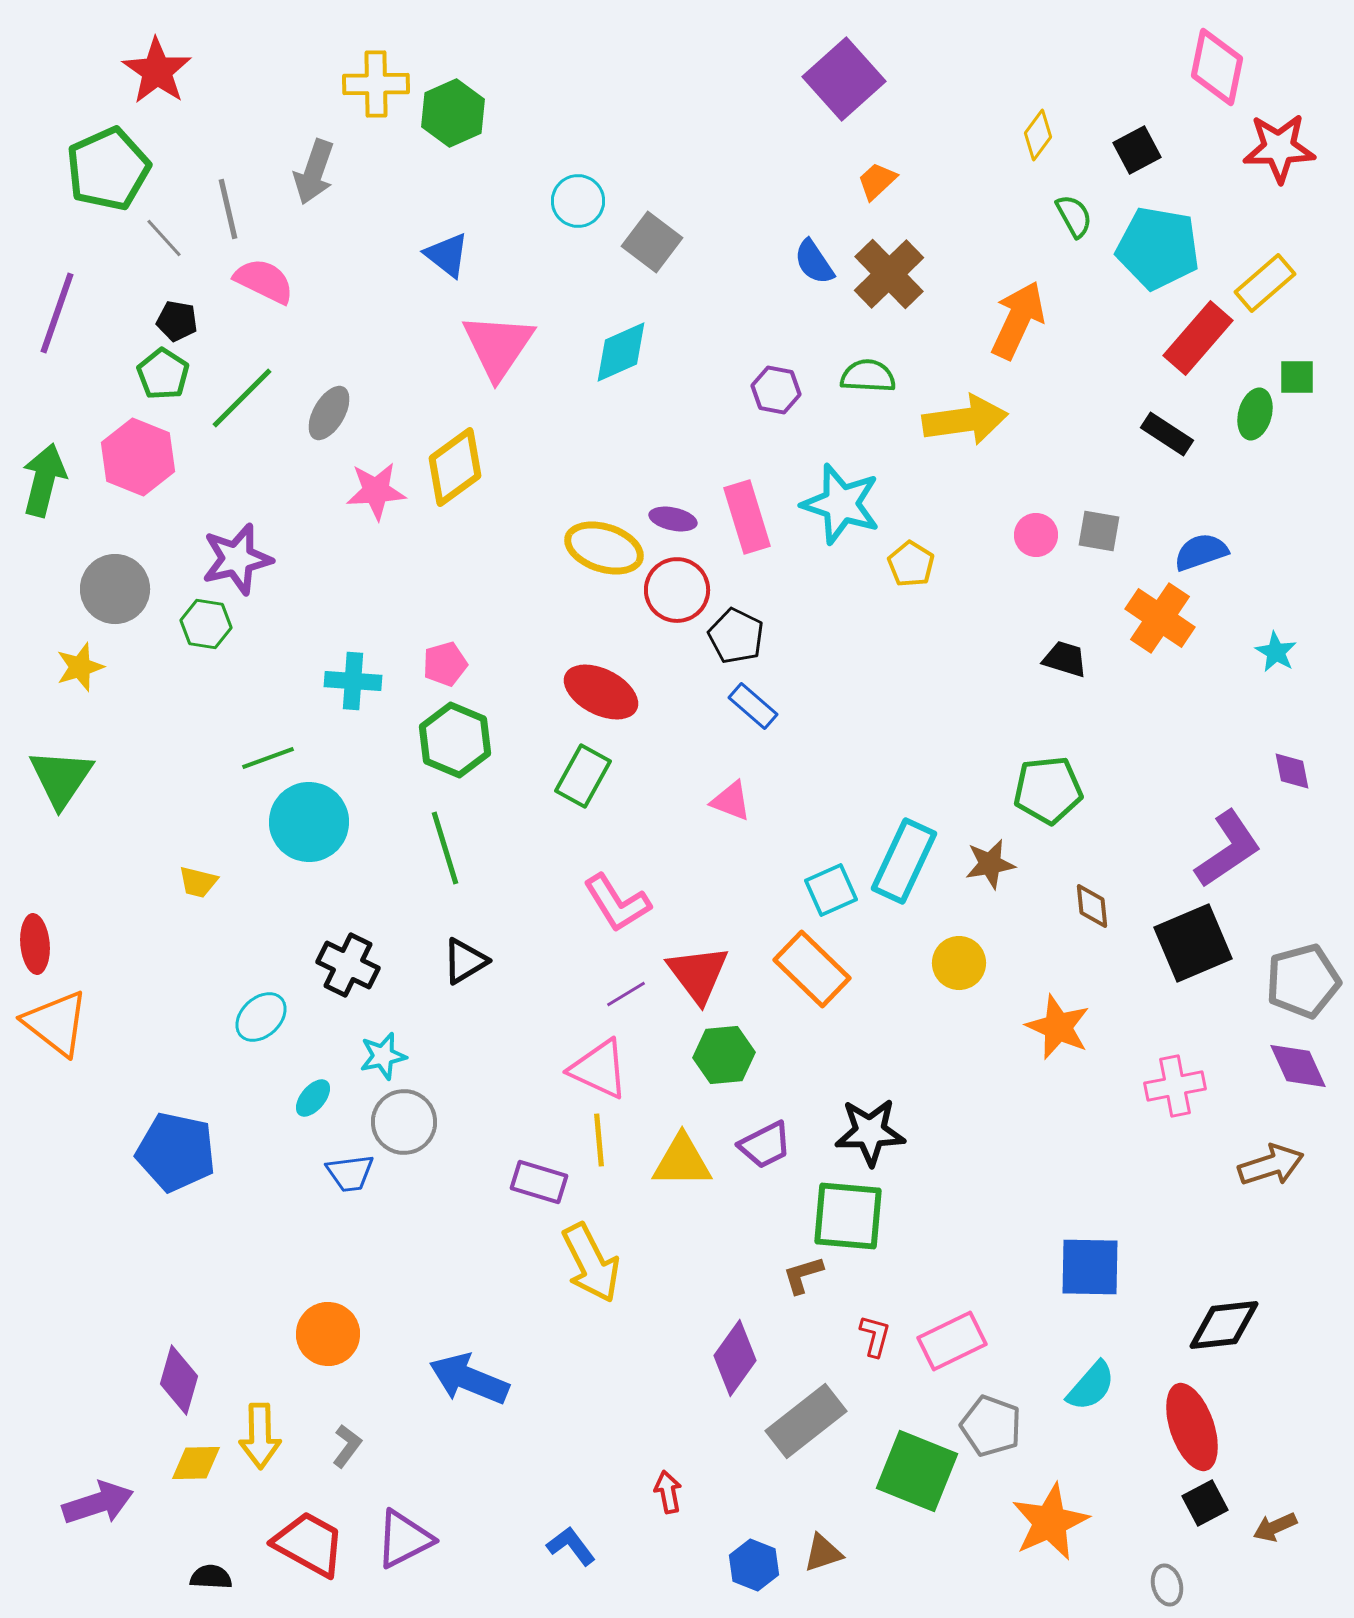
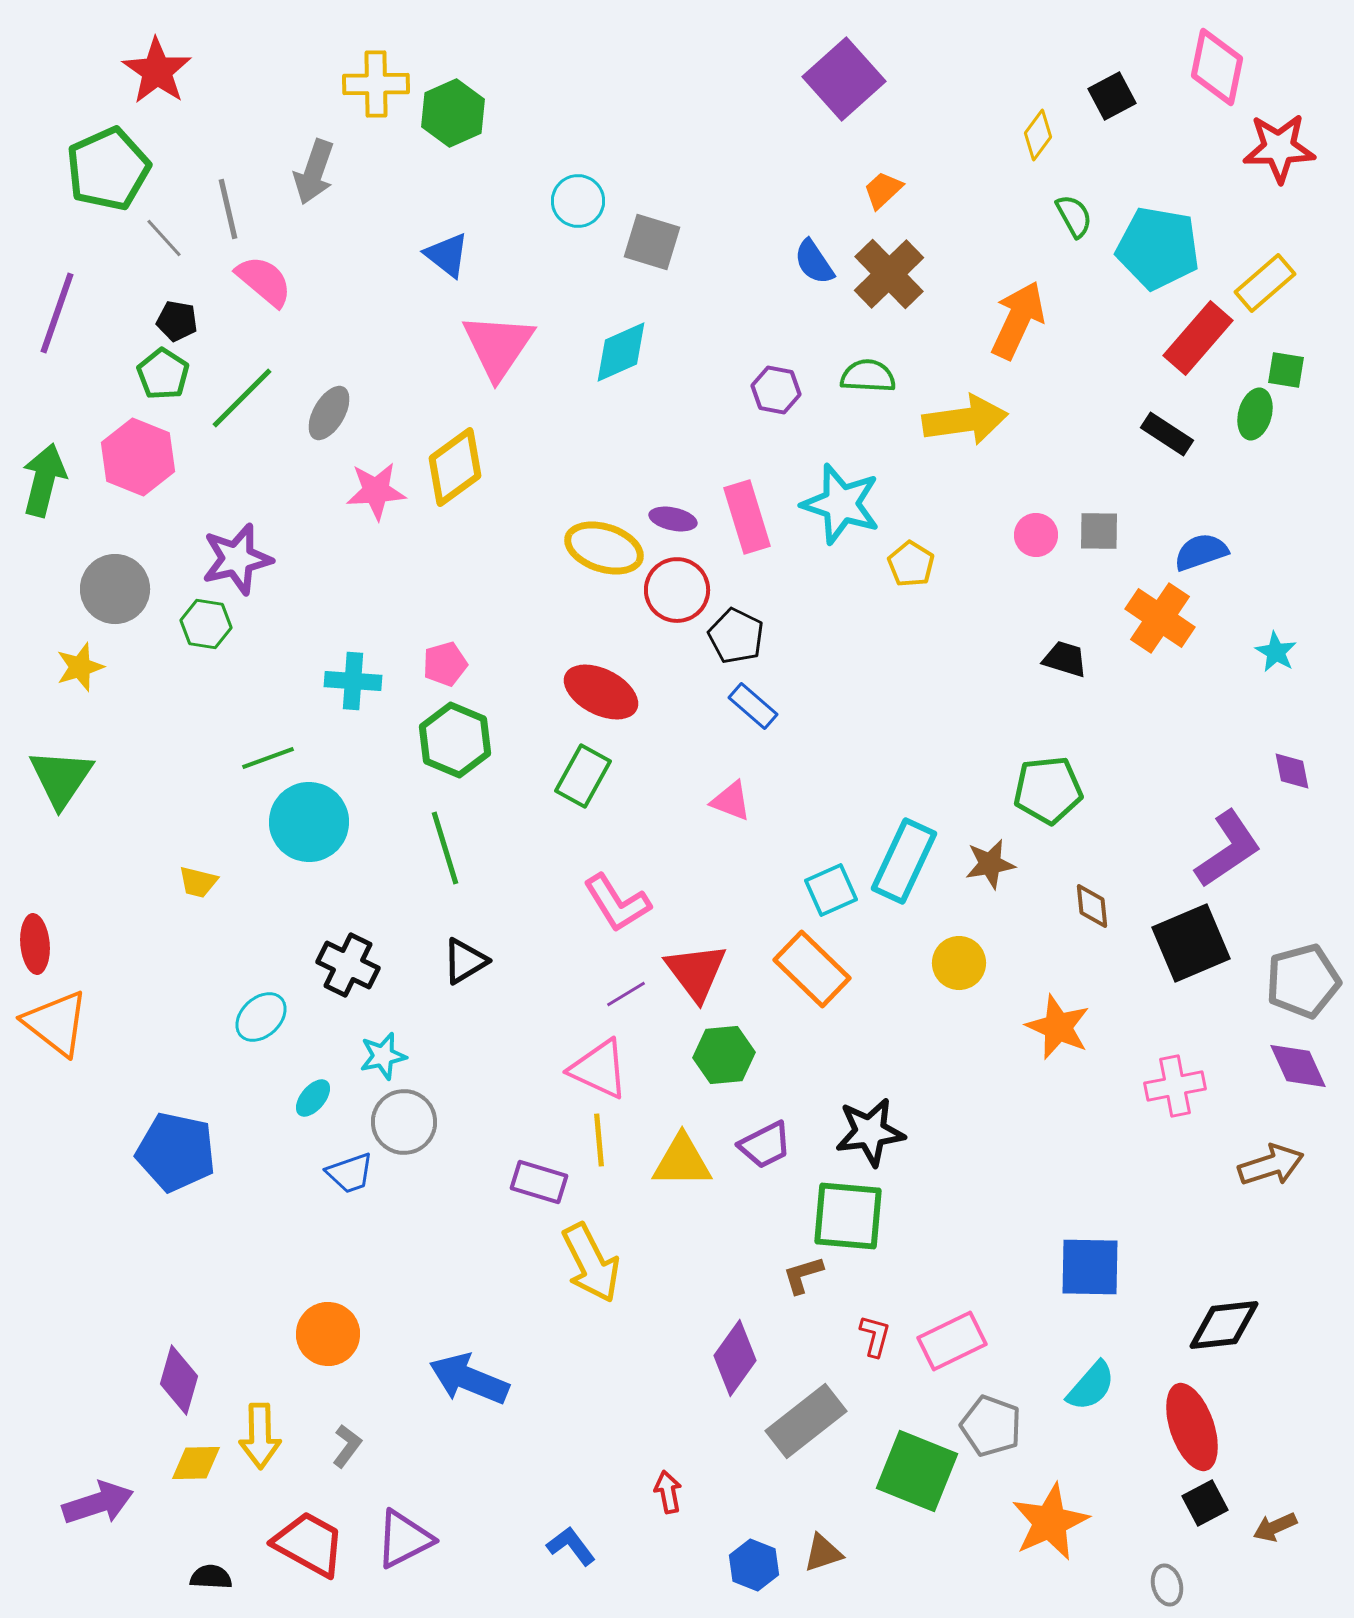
black square at (1137, 150): moved 25 px left, 54 px up
orange trapezoid at (877, 181): moved 6 px right, 9 px down
gray square at (652, 242): rotated 20 degrees counterclockwise
pink semicircle at (264, 281): rotated 14 degrees clockwise
green square at (1297, 377): moved 11 px left, 7 px up; rotated 9 degrees clockwise
gray square at (1099, 531): rotated 9 degrees counterclockwise
black square at (1193, 943): moved 2 px left
red triangle at (698, 974): moved 2 px left, 2 px up
black star at (870, 1132): rotated 6 degrees counterclockwise
blue trapezoid at (350, 1173): rotated 12 degrees counterclockwise
